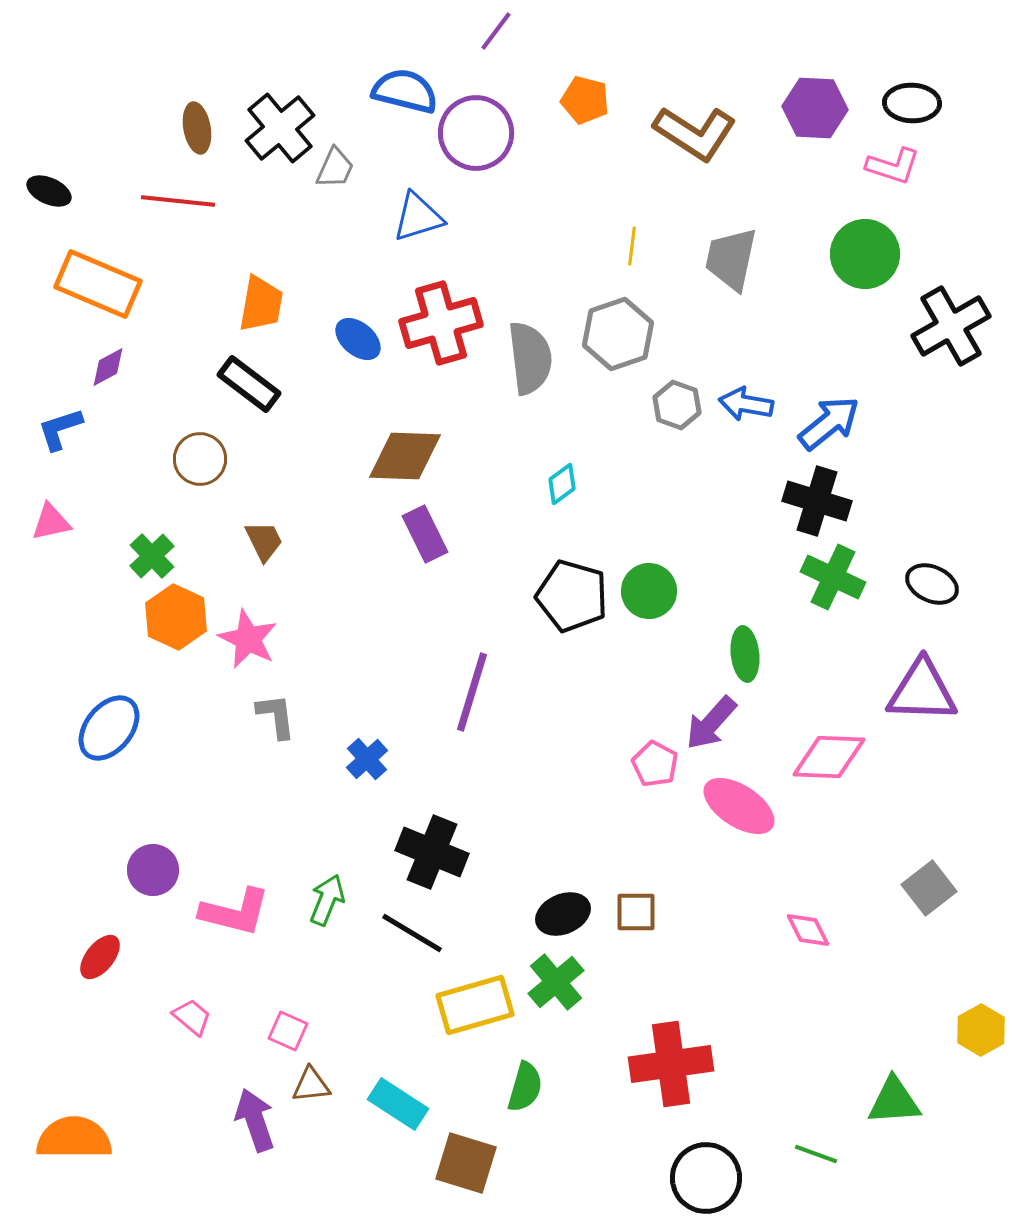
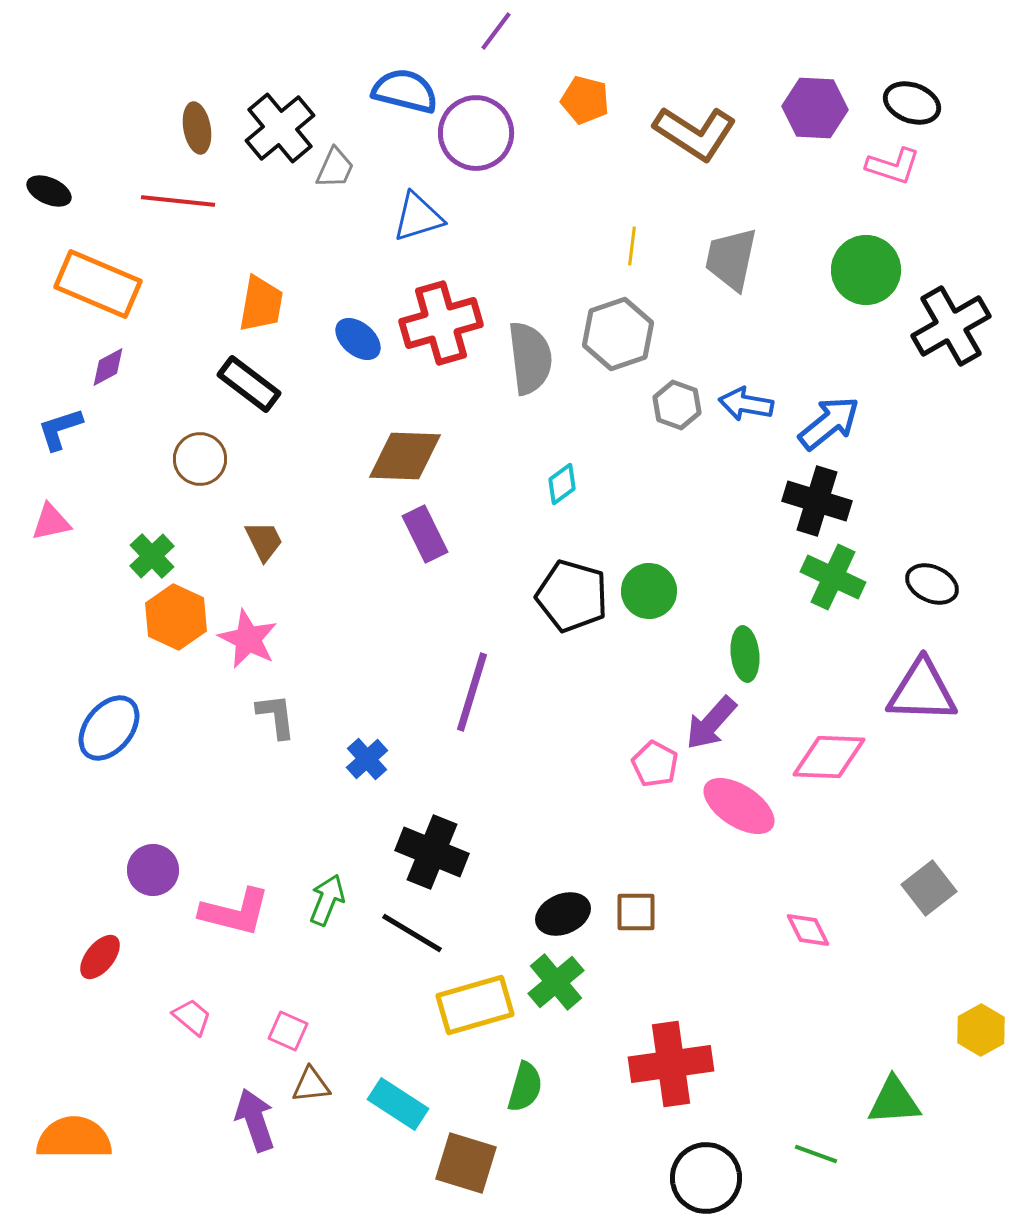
black ellipse at (912, 103): rotated 18 degrees clockwise
green circle at (865, 254): moved 1 px right, 16 px down
